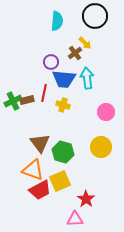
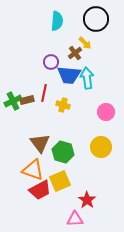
black circle: moved 1 px right, 3 px down
blue trapezoid: moved 5 px right, 4 px up
red star: moved 1 px right, 1 px down
